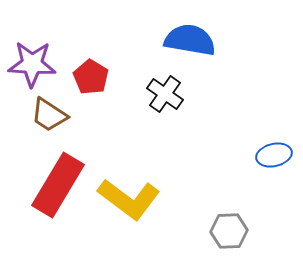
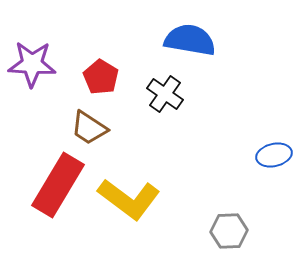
red pentagon: moved 10 px right
brown trapezoid: moved 40 px right, 13 px down
